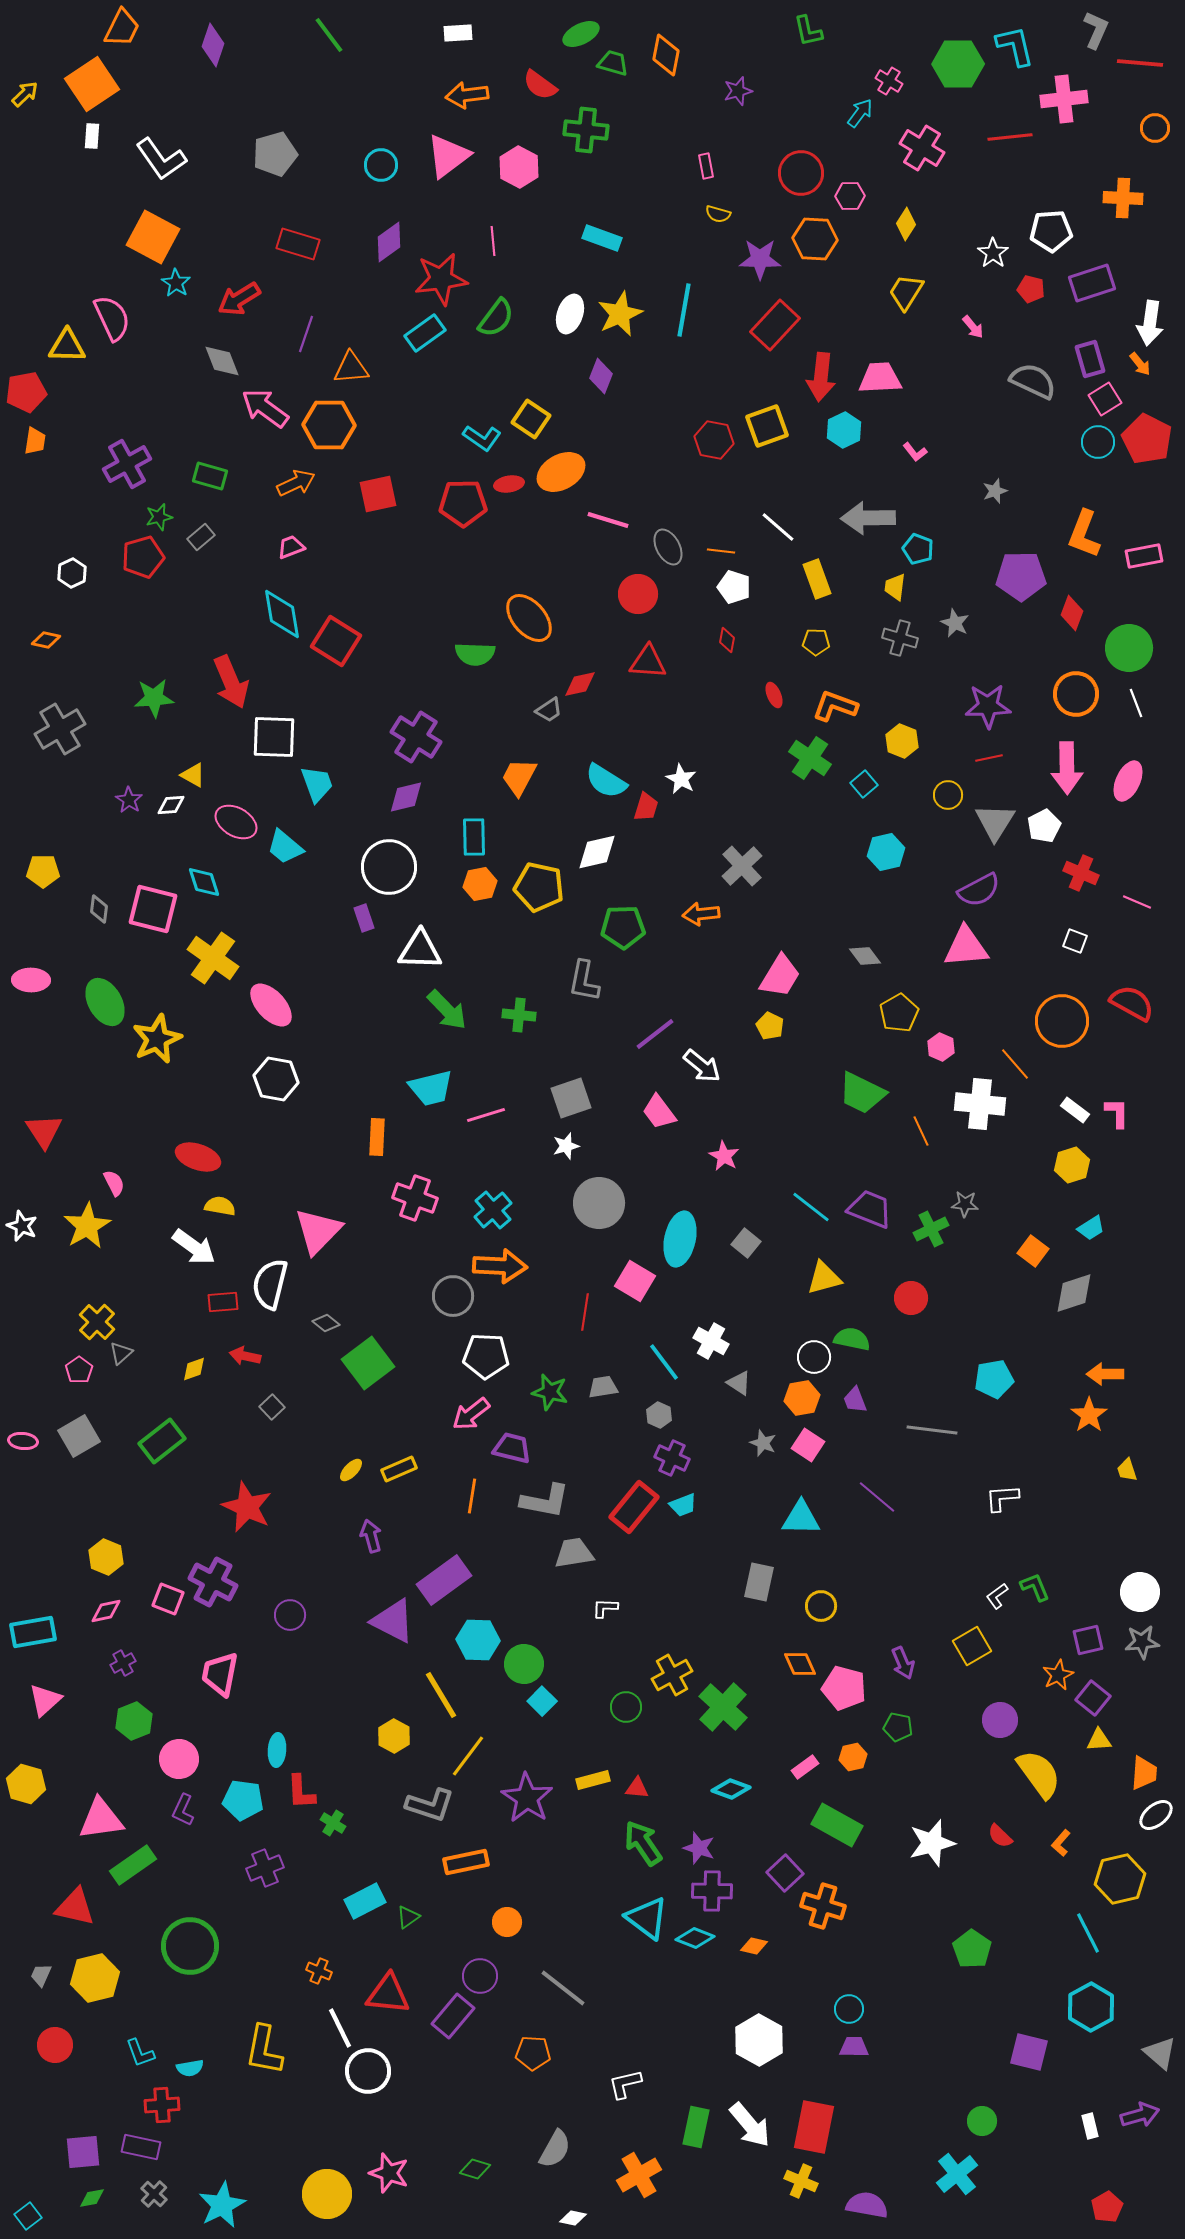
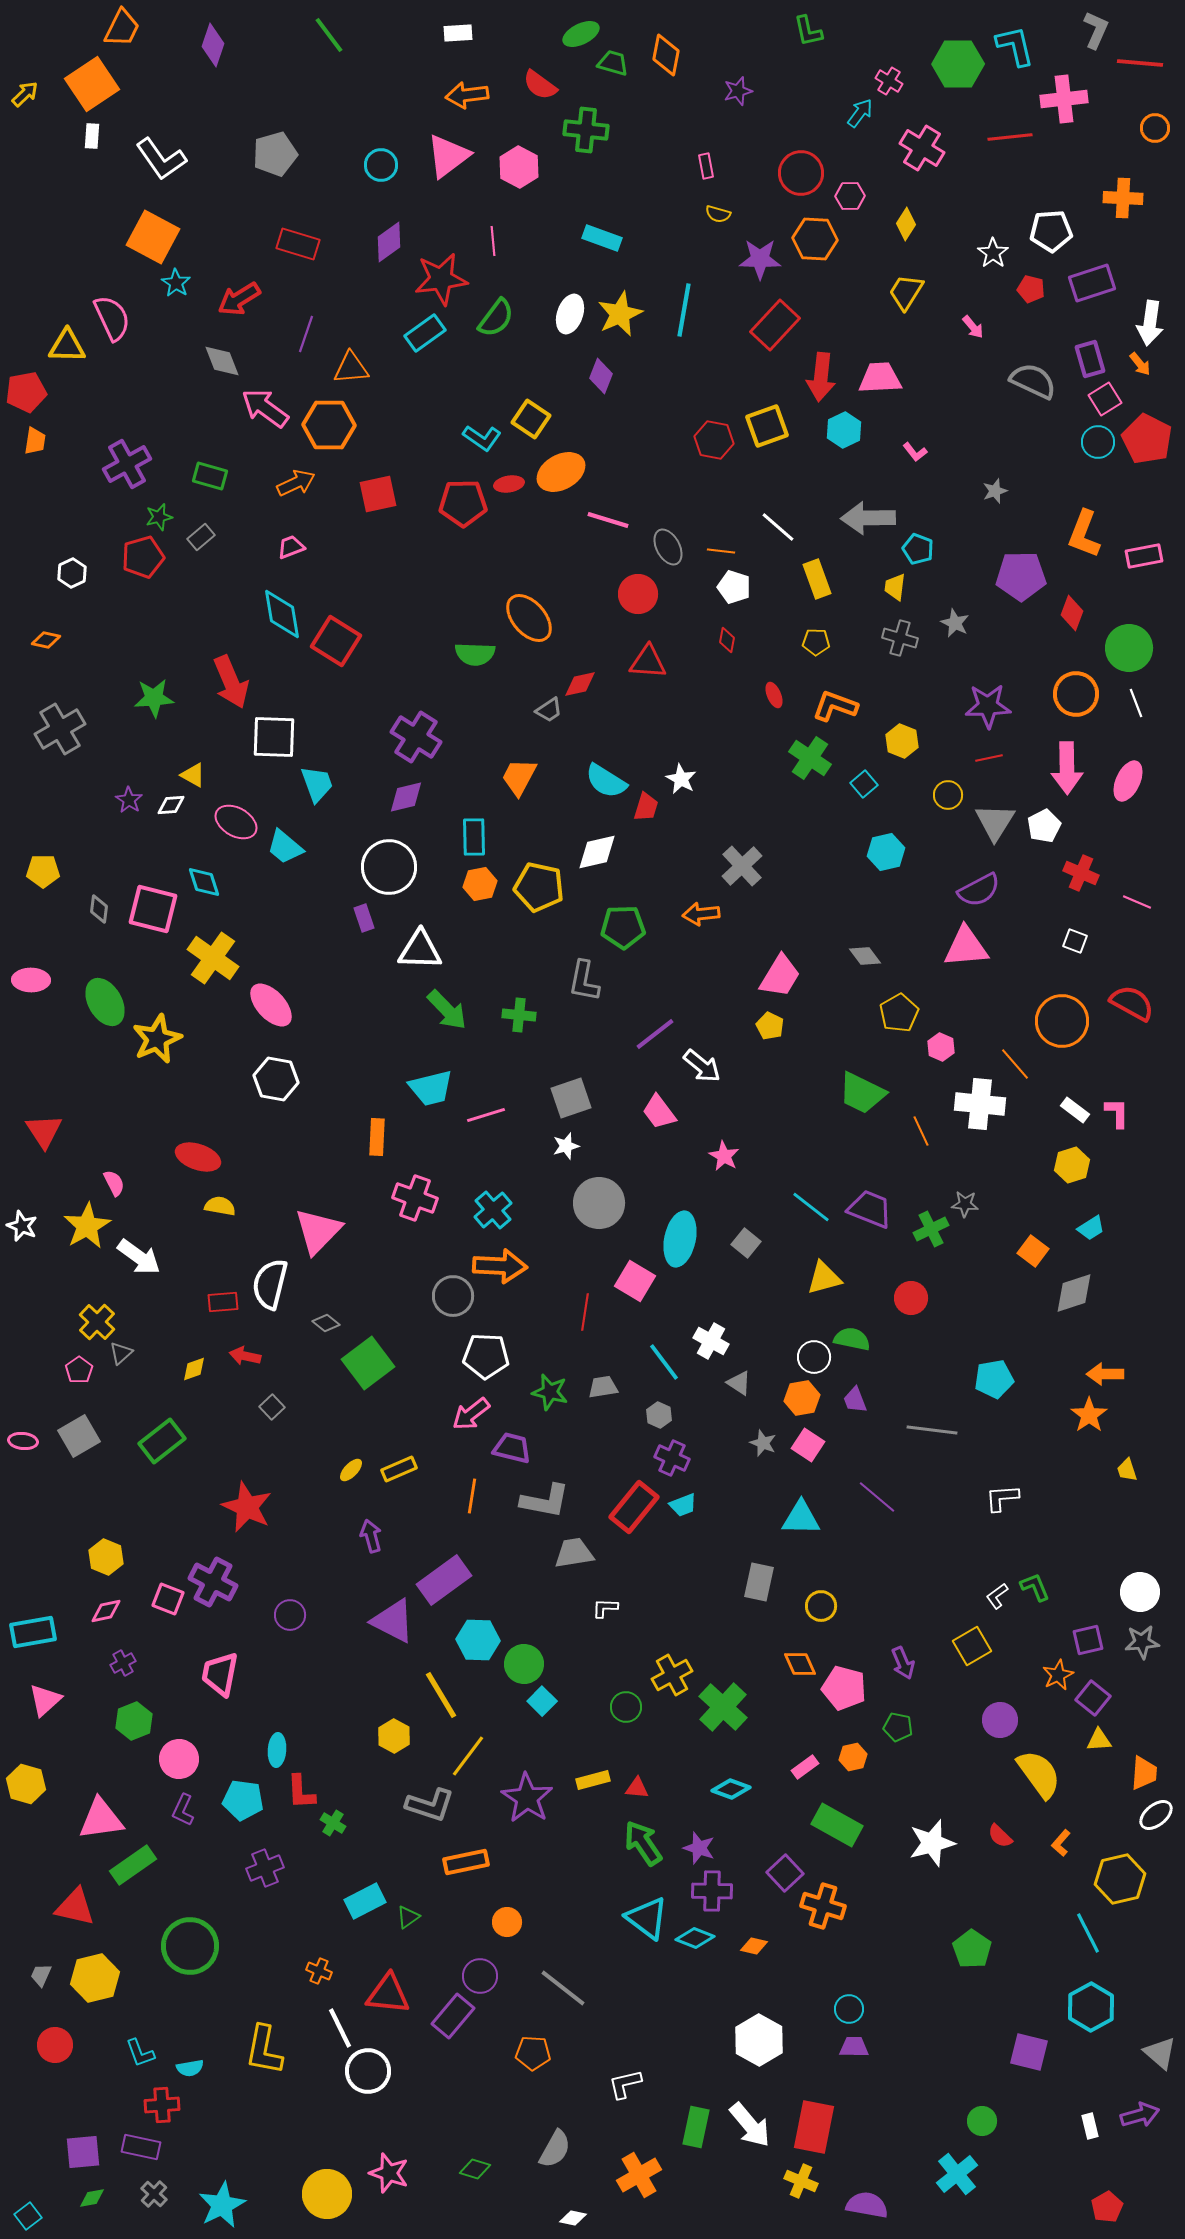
white arrow at (194, 1247): moved 55 px left, 10 px down
